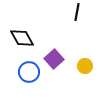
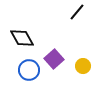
black line: rotated 30 degrees clockwise
yellow circle: moved 2 px left
blue circle: moved 2 px up
